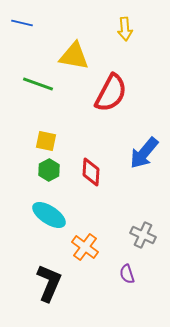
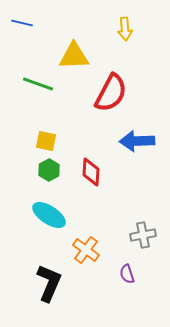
yellow triangle: rotated 12 degrees counterclockwise
blue arrow: moved 7 px left, 12 px up; rotated 48 degrees clockwise
gray cross: rotated 35 degrees counterclockwise
orange cross: moved 1 px right, 3 px down
